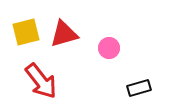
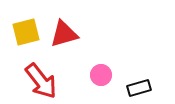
pink circle: moved 8 px left, 27 px down
